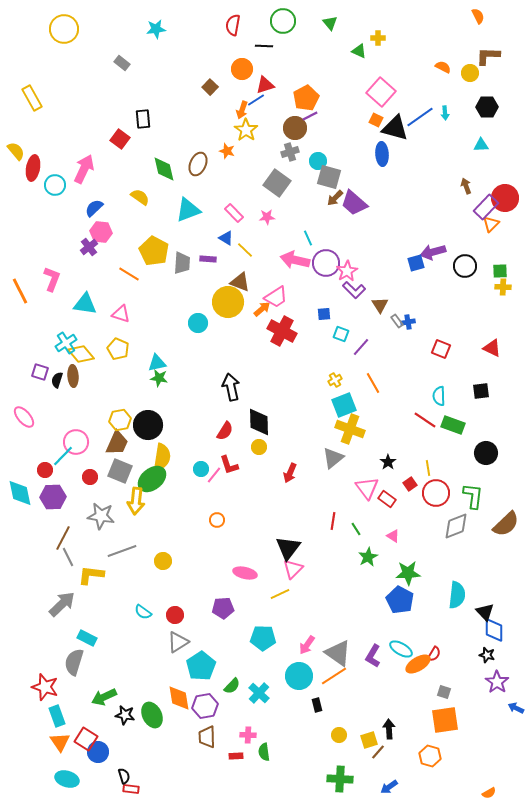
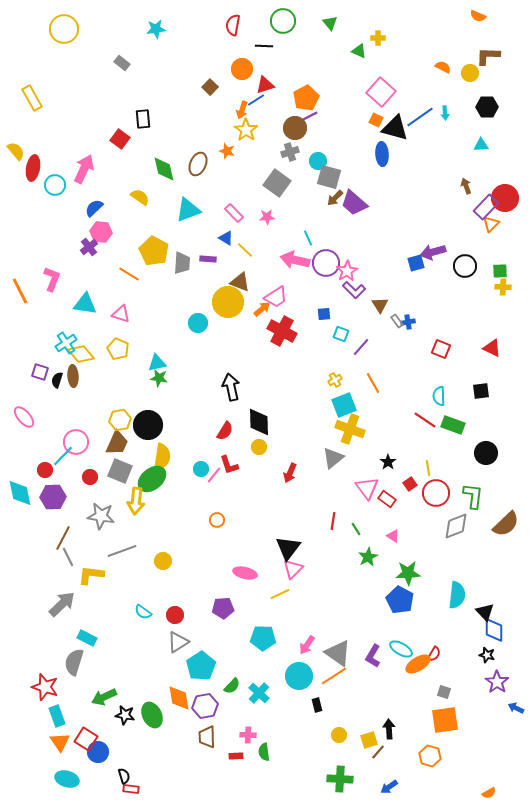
orange semicircle at (478, 16): rotated 140 degrees clockwise
